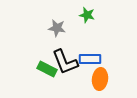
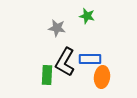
green star: moved 1 px down
black L-shape: rotated 52 degrees clockwise
green rectangle: moved 6 px down; rotated 66 degrees clockwise
orange ellipse: moved 2 px right, 2 px up
